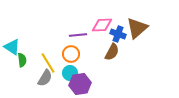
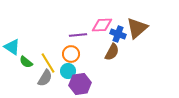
green semicircle: moved 4 px right, 2 px down; rotated 136 degrees clockwise
cyan circle: moved 2 px left, 2 px up
